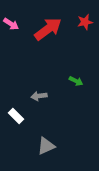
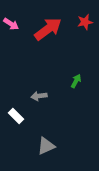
green arrow: rotated 88 degrees counterclockwise
